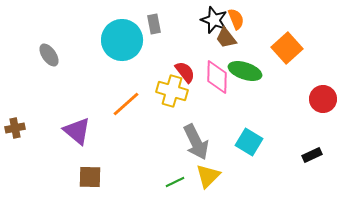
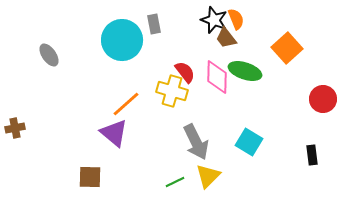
purple triangle: moved 37 px right, 2 px down
black rectangle: rotated 72 degrees counterclockwise
